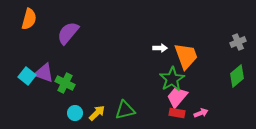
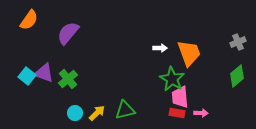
orange semicircle: moved 1 px down; rotated 20 degrees clockwise
orange trapezoid: moved 3 px right, 3 px up
green star: rotated 10 degrees counterclockwise
green cross: moved 3 px right, 4 px up; rotated 24 degrees clockwise
pink trapezoid: moved 3 px right; rotated 45 degrees counterclockwise
pink arrow: rotated 24 degrees clockwise
